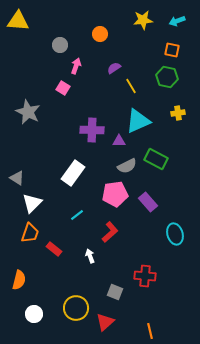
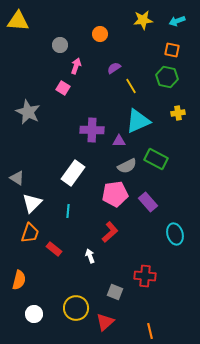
cyan line: moved 9 px left, 4 px up; rotated 48 degrees counterclockwise
